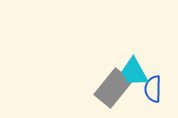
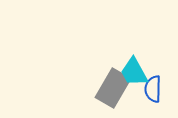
gray rectangle: rotated 9 degrees counterclockwise
